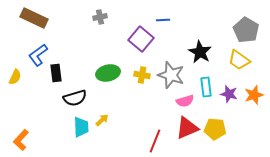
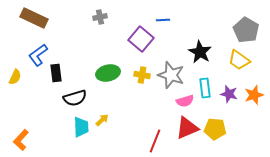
cyan rectangle: moved 1 px left, 1 px down
